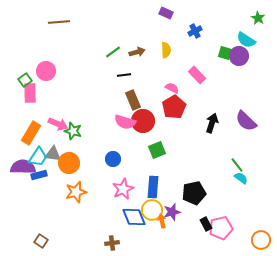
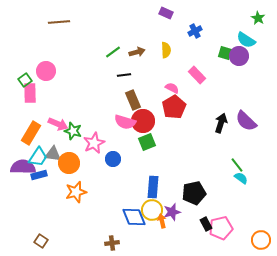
black arrow at (212, 123): moved 9 px right
green square at (157, 150): moved 10 px left, 8 px up
pink star at (123, 189): moved 29 px left, 46 px up
